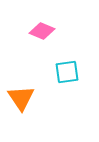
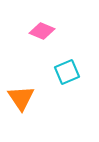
cyan square: rotated 15 degrees counterclockwise
